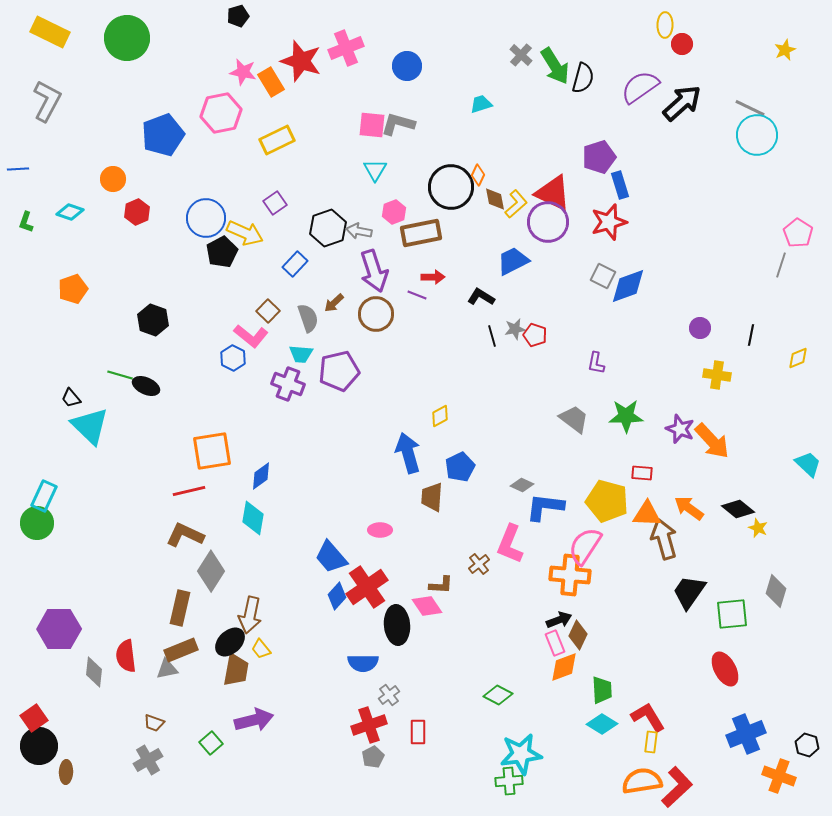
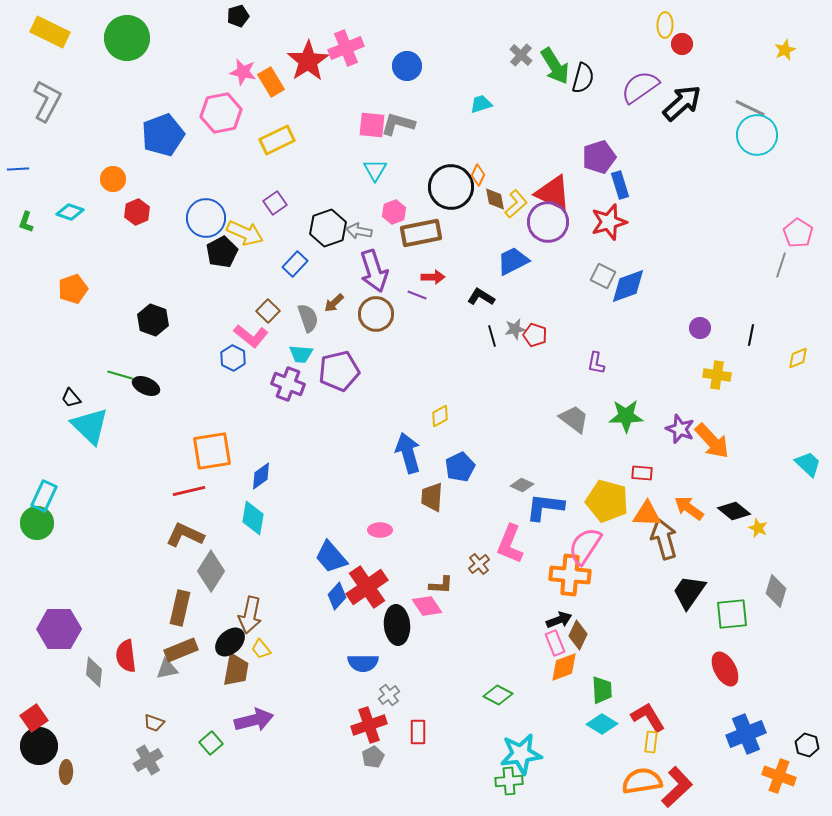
red star at (301, 61): moved 7 px right; rotated 21 degrees clockwise
black diamond at (738, 509): moved 4 px left, 2 px down
